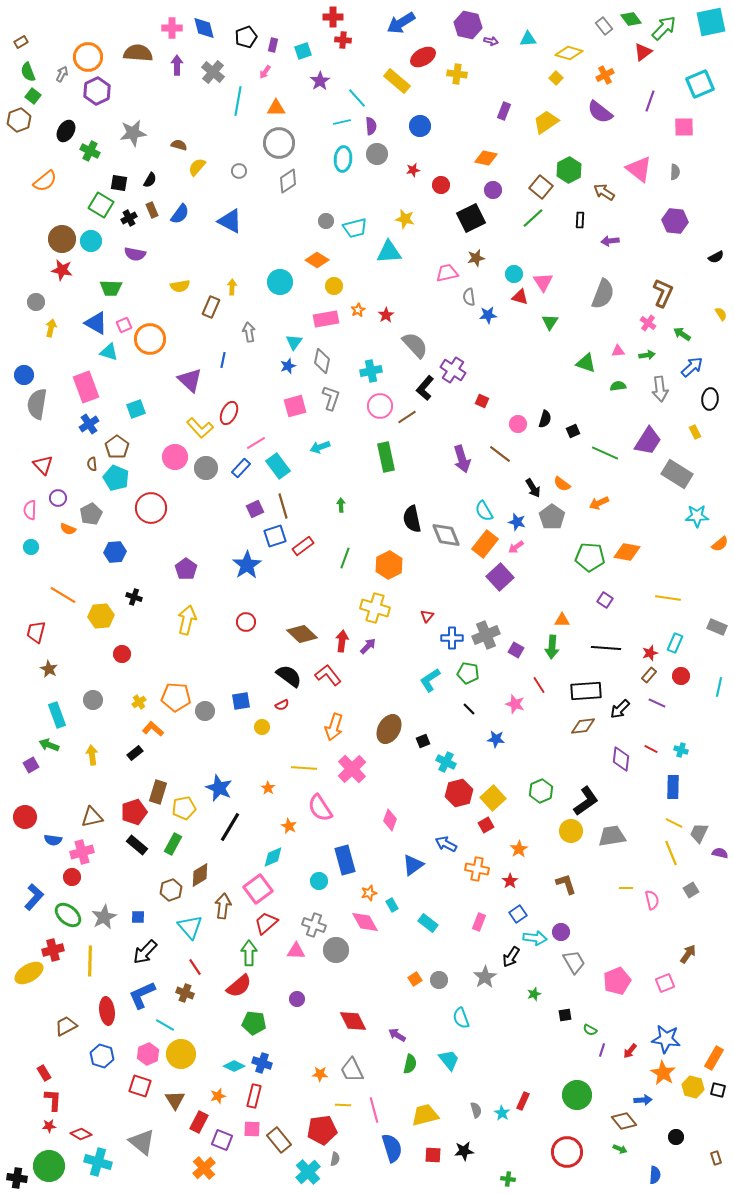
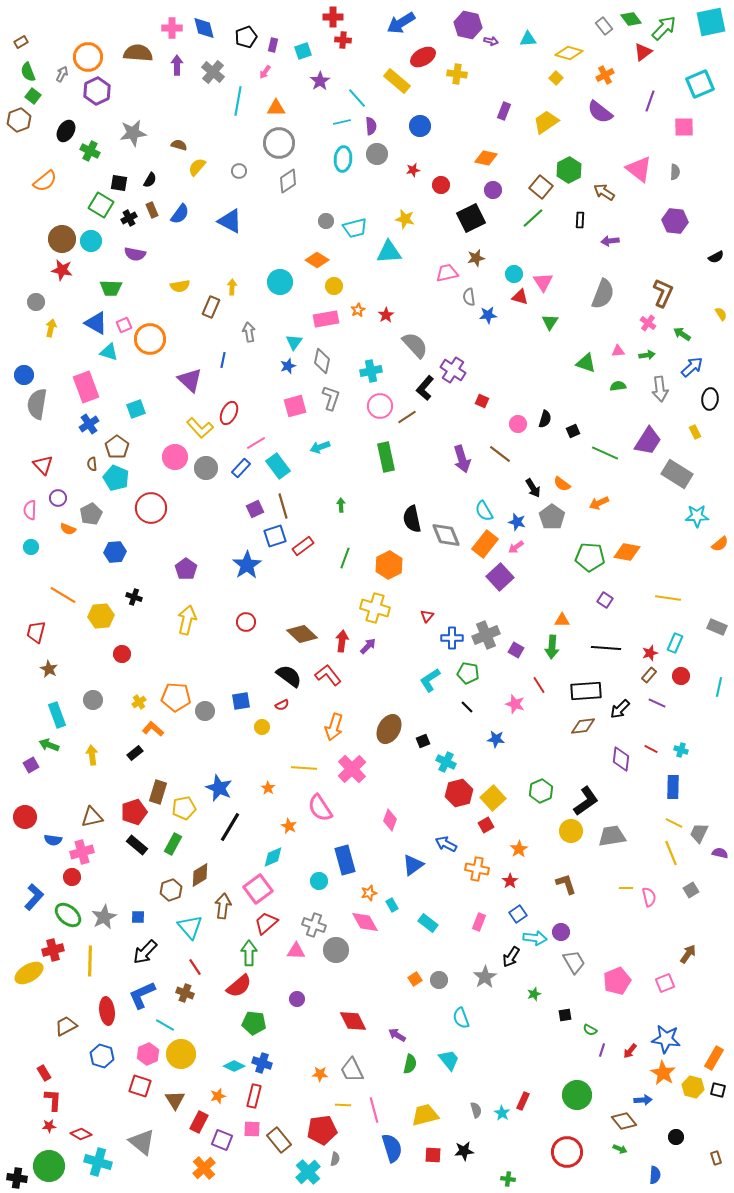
black line at (469, 709): moved 2 px left, 2 px up
pink semicircle at (652, 900): moved 3 px left, 3 px up
